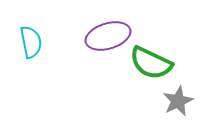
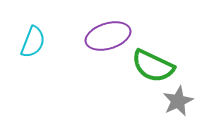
cyan semicircle: moved 2 px right; rotated 32 degrees clockwise
green semicircle: moved 2 px right, 3 px down
